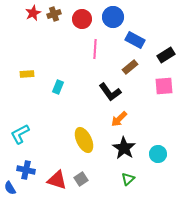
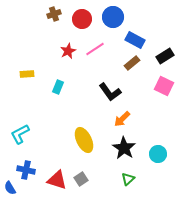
red star: moved 35 px right, 38 px down
pink line: rotated 54 degrees clockwise
black rectangle: moved 1 px left, 1 px down
brown rectangle: moved 2 px right, 4 px up
pink square: rotated 30 degrees clockwise
orange arrow: moved 3 px right
